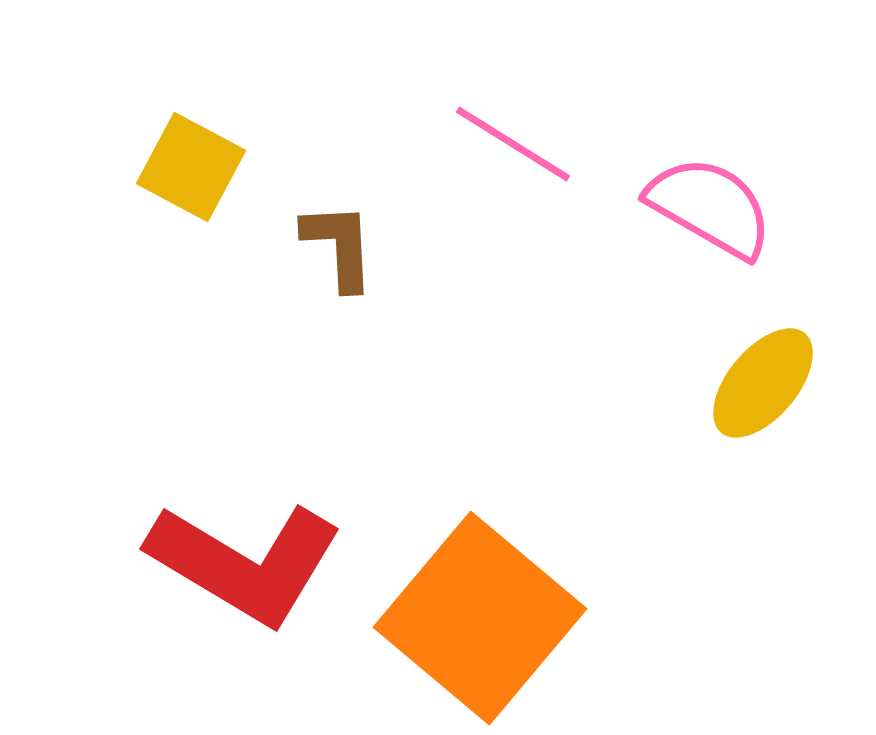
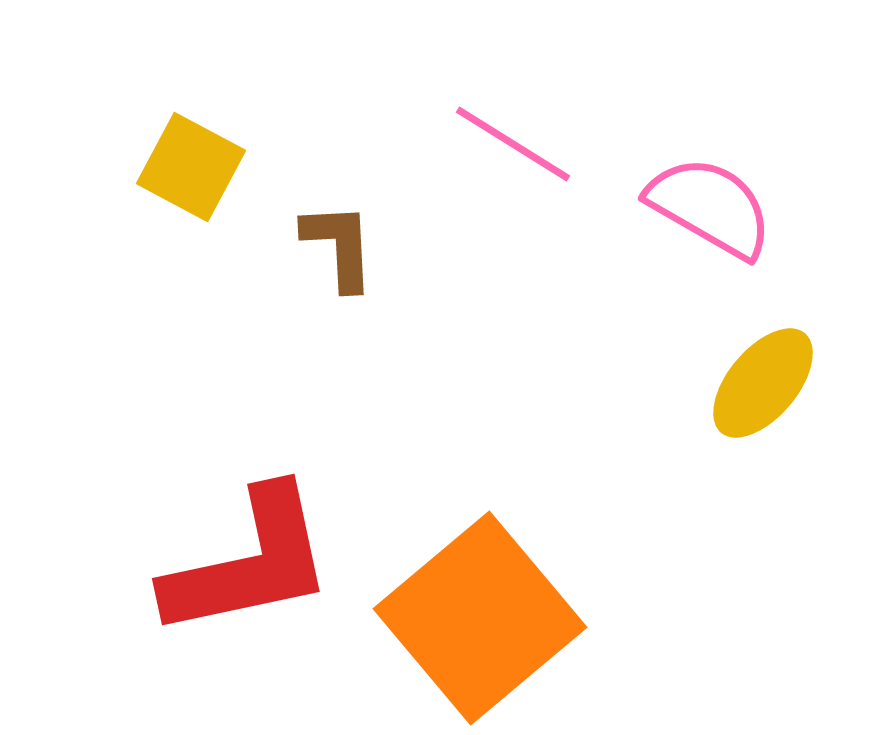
red L-shape: moved 4 px right; rotated 43 degrees counterclockwise
orange square: rotated 10 degrees clockwise
